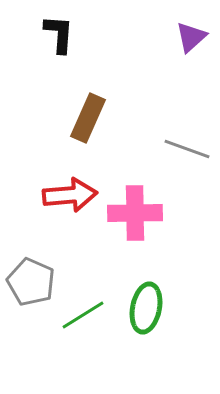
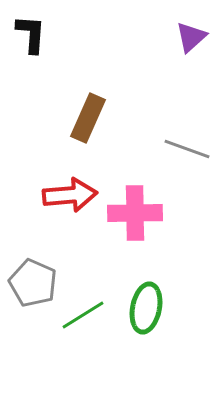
black L-shape: moved 28 px left
gray pentagon: moved 2 px right, 1 px down
